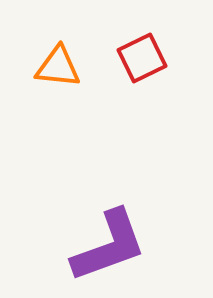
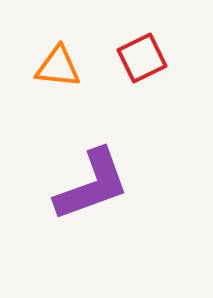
purple L-shape: moved 17 px left, 61 px up
